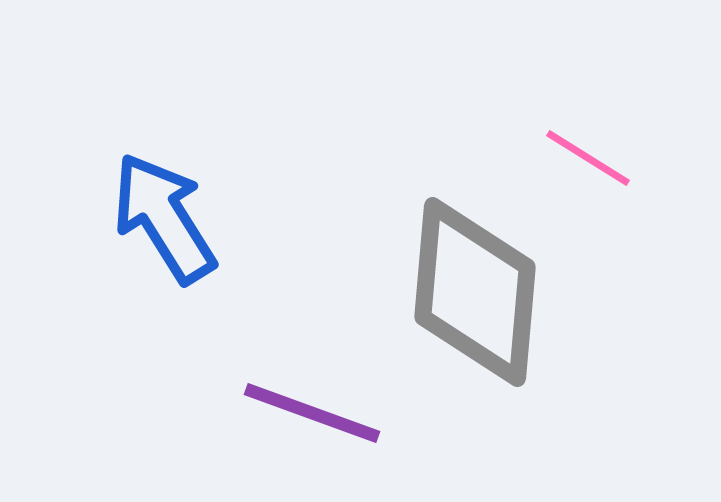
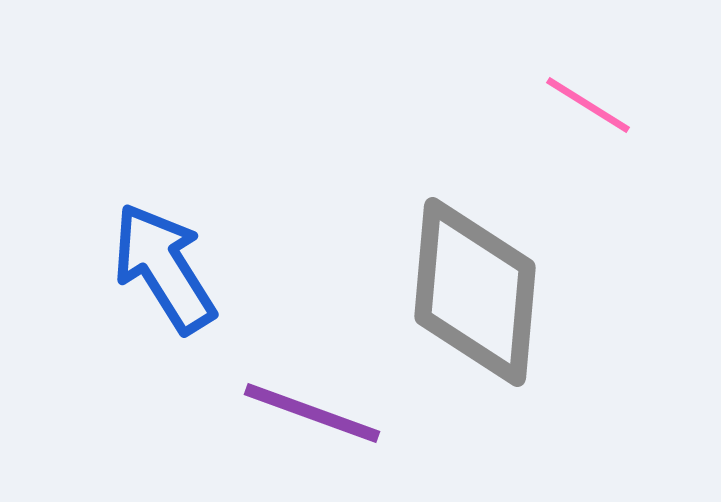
pink line: moved 53 px up
blue arrow: moved 50 px down
